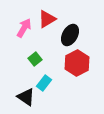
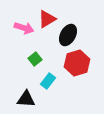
pink arrow: rotated 78 degrees clockwise
black ellipse: moved 2 px left
red hexagon: rotated 10 degrees clockwise
cyan rectangle: moved 4 px right, 2 px up
black triangle: moved 2 px down; rotated 30 degrees counterclockwise
